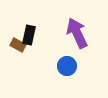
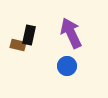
purple arrow: moved 6 px left
brown rectangle: rotated 14 degrees counterclockwise
